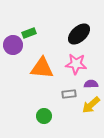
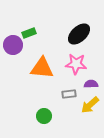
yellow arrow: moved 1 px left
